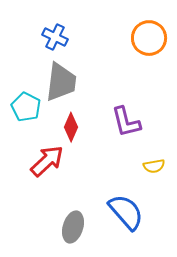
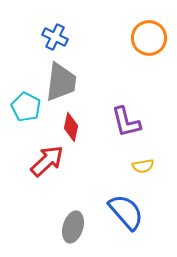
red diamond: rotated 12 degrees counterclockwise
yellow semicircle: moved 11 px left
